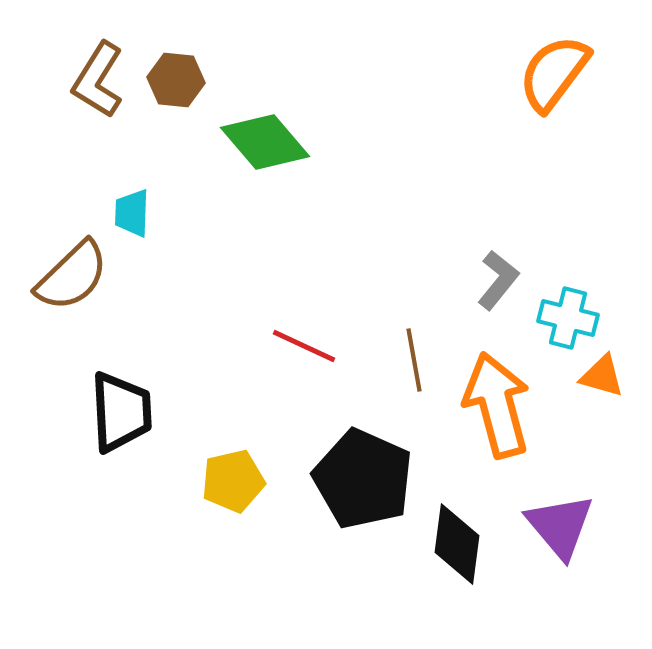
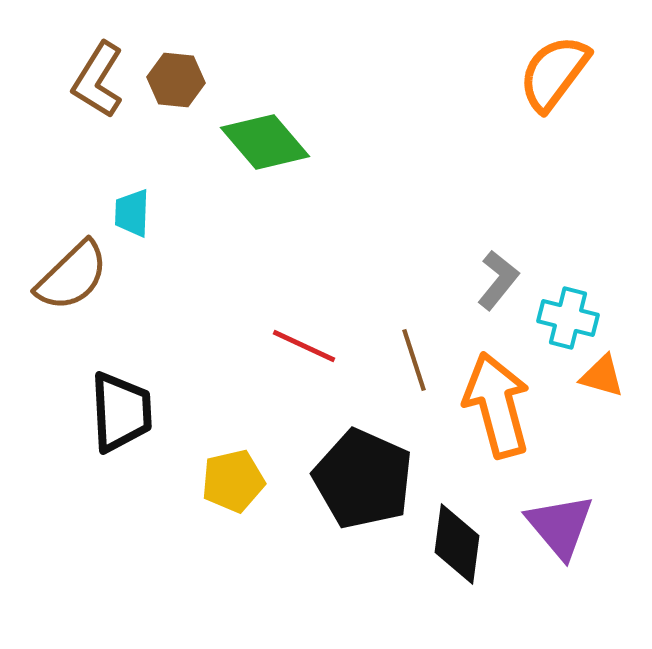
brown line: rotated 8 degrees counterclockwise
